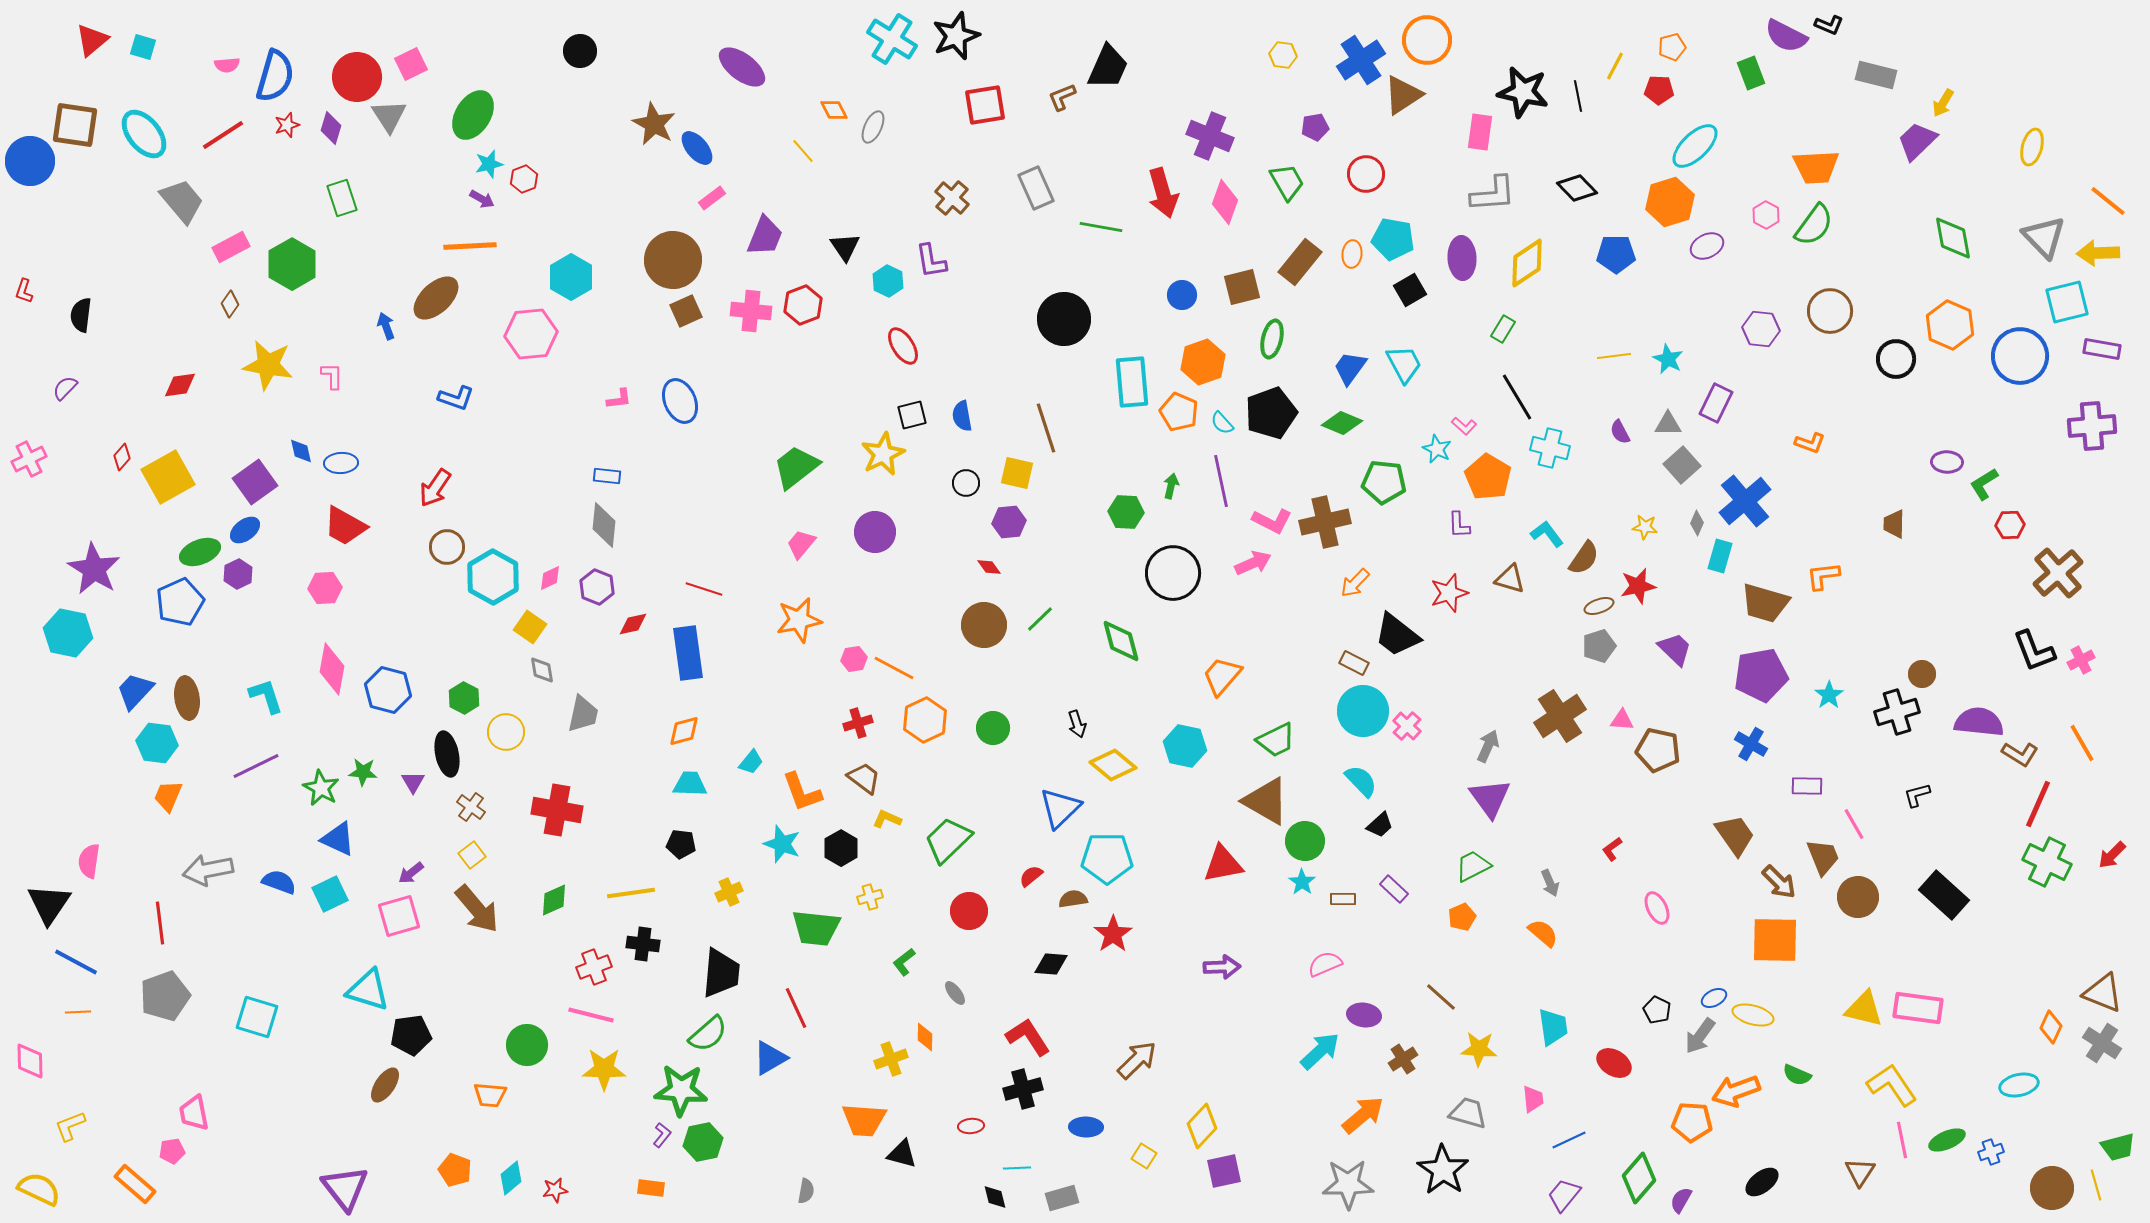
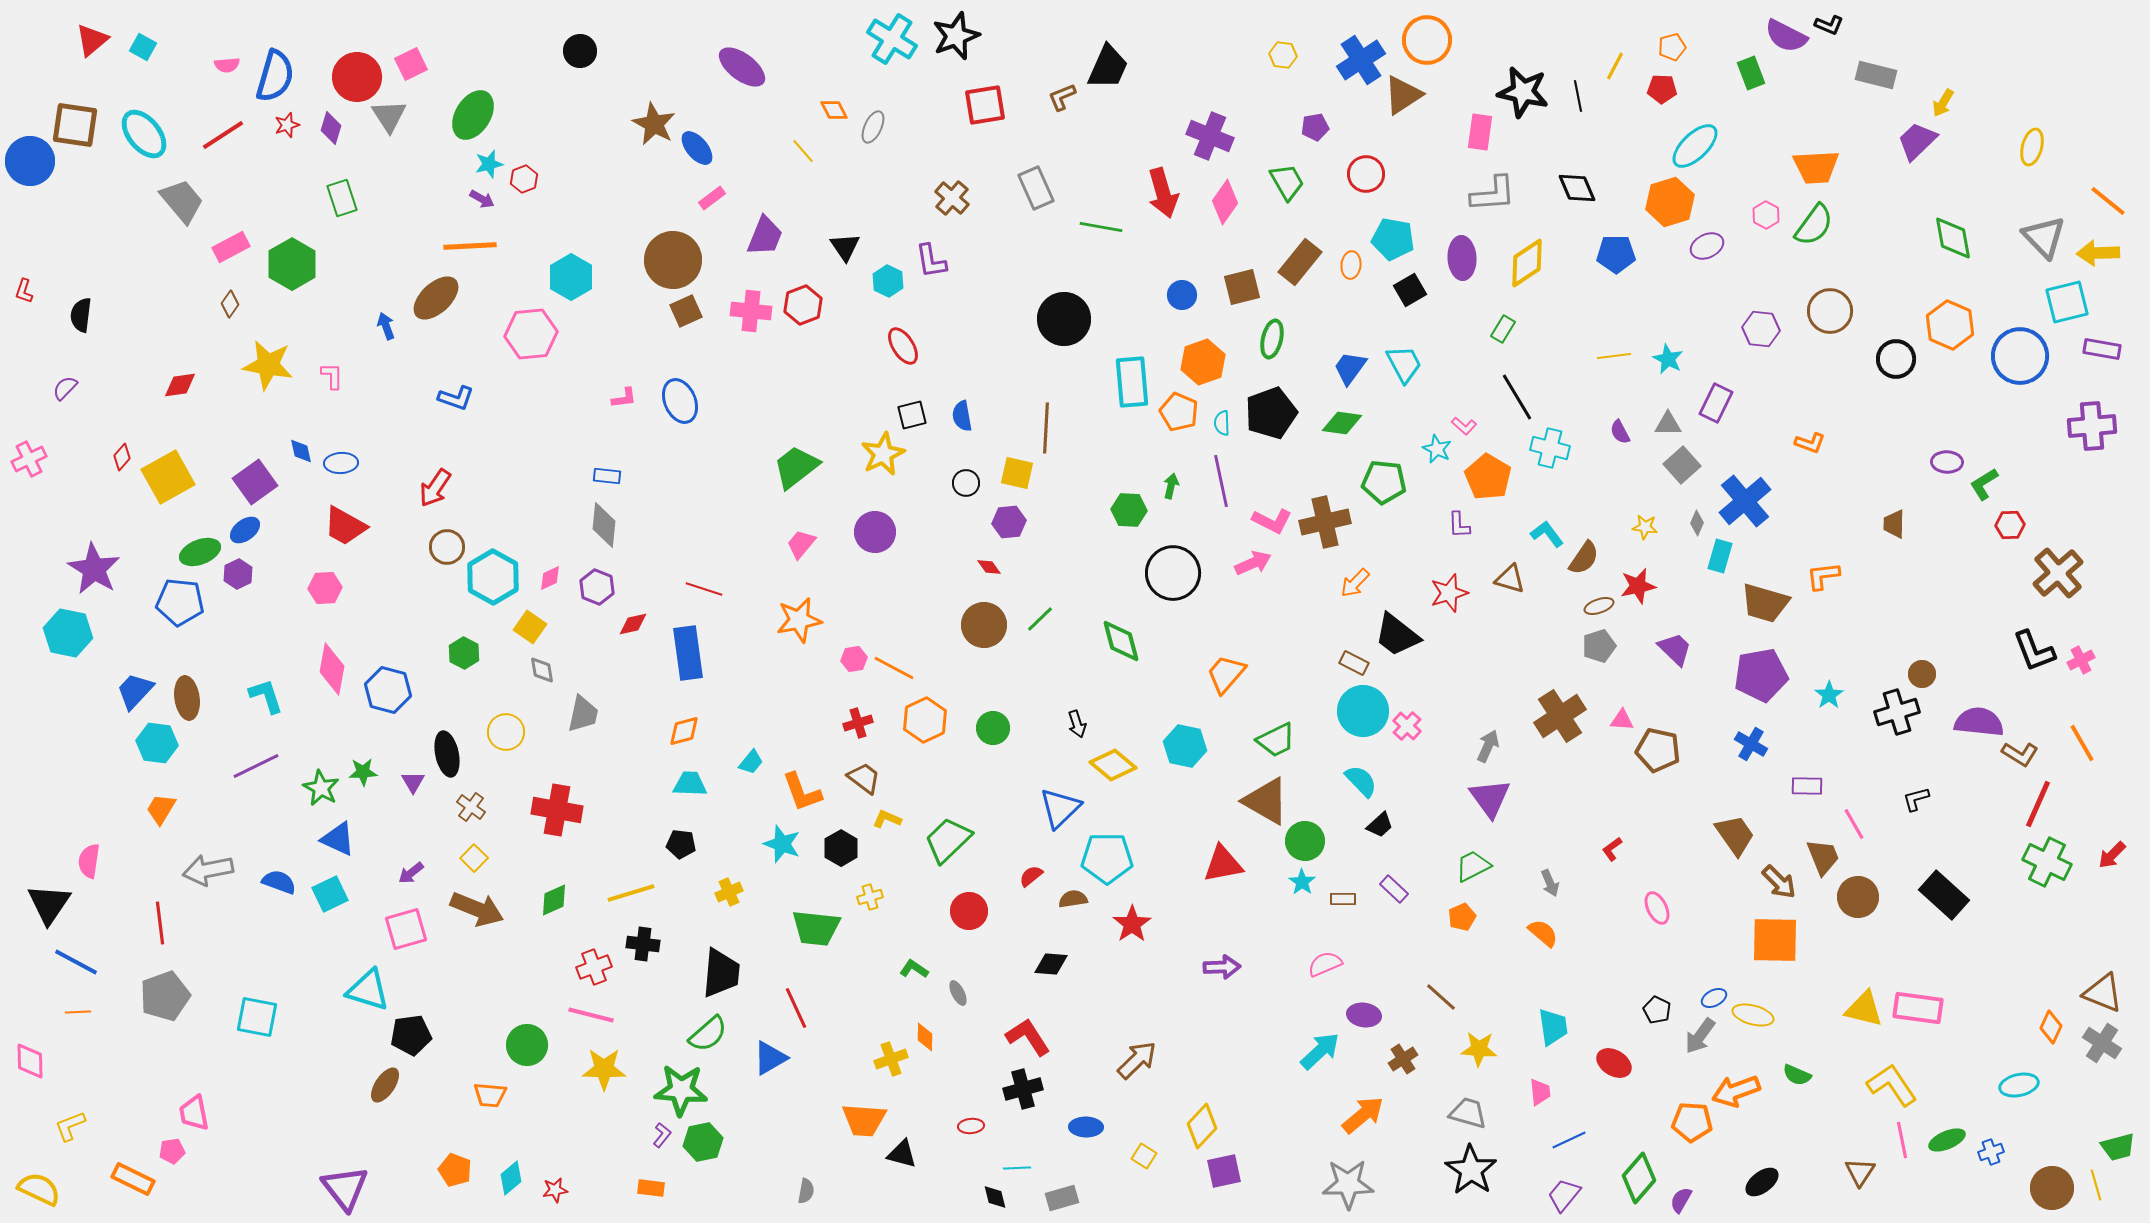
cyan square at (143, 47): rotated 12 degrees clockwise
red pentagon at (1659, 90): moved 3 px right, 1 px up
black diamond at (1577, 188): rotated 21 degrees clockwise
pink diamond at (1225, 202): rotated 15 degrees clockwise
orange ellipse at (1352, 254): moved 1 px left, 11 px down
pink L-shape at (619, 399): moved 5 px right, 1 px up
cyan semicircle at (1222, 423): rotated 40 degrees clockwise
green diamond at (1342, 423): rotated 15 degrees counterclockwise
brown line at (1046, 428): rotated 21 degrees clockwise
green hexagon at (1126, 512): moved 3 px right, 2 px up
blue pentagon at (180, 602): rotated 30 degrees clockwise
orange trapezoid at (1222, 676): moved 4 px right, 2 px up
green hexagon at (464, 698): moved 45 px up
green star at (363, 772): rotated 8 degrees counterclockwise
black L-shape at (1917, 795): moved 1 px left, 4 px down
orange trapezoid at (168, 796): moved 7 px left, 13 px down; rotated 8 degrees clockwise
yellow square at (472, 855): moved 2 px right, 3 px down; rotated 8 degrees counterclockwise
yellow line at (631, 893): rotated 9 degrees counterclockwise
brown arrow at (477, 909): rotated 28 degrees counterclockwise
pink square at (399, 916): moved 7 px right, 13 px down
red star at (1113, 934): moved 19 px right, 10 px up
green L-shape at (904, 962): moved 10 px right, 7 px down; rotated 72 degrees clockwise
gray ellipse at (955, 993): moved 3 px right; rotated 10 degrees clockwise
cyan square at (257, 1017): rotated 6 degrees counterclockwise
pink trapezoid at (1533, 1099): moved 7 px right, 7 px up
black star at (1443, 1170): moved 28 px right
orange rectangle at (135, 1184): moved 2 px left, 5 px up; rotated 15 degrees counterclockwise
